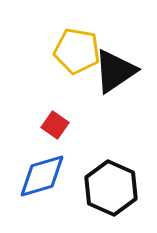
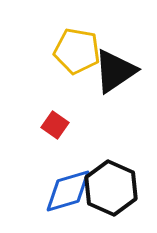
blue diamond: moved 26 px right, 15 px down
